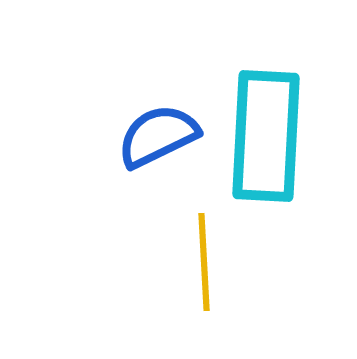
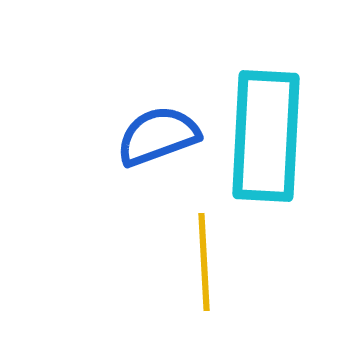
blue semicircle: rotated 6 degrees clockwise
